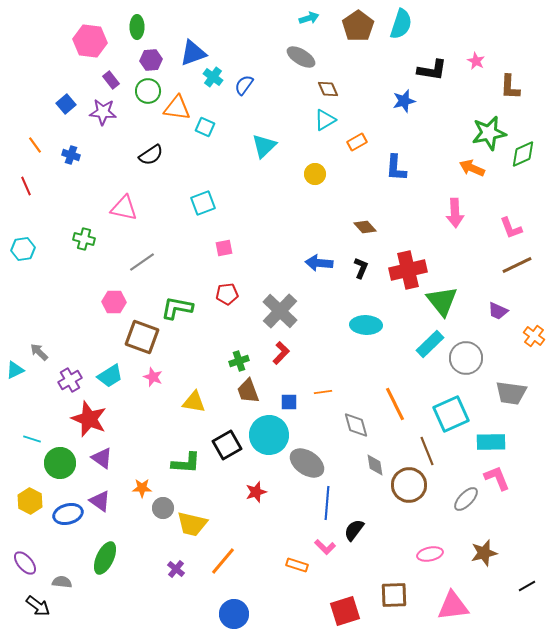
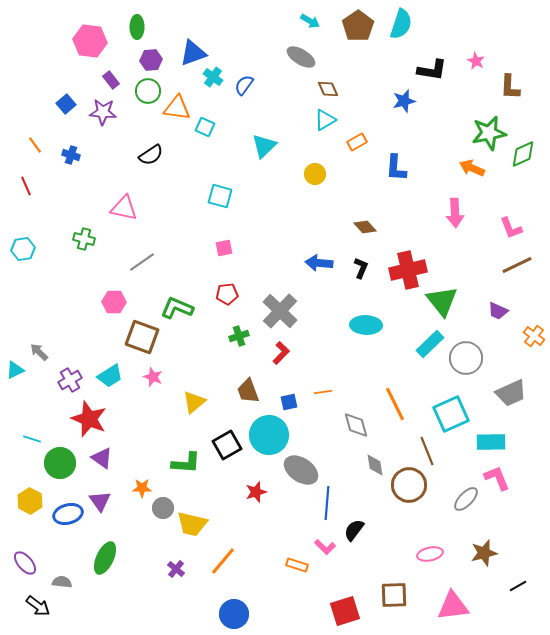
cyan arrow at (309, 18): moved 1 px right, 3 px down; rotated 48 degrees clockwise
cyan square at (203, 203): moved 17 px right, 7 px up; rotated 35 degrees clockwise
green L-shape at (177, 308): rotated 12 degrees clockwise
green cross at (239, 361): moved 25 px up
gray trapezoid at (511, 393): rotated 32 degrees counterclockwise
yellow triangle at (194, 402): rotated 50 degrees counterclockwise
blue square at (289, 402): rotated 12 degrees counterclockwise
gray ellipse at (307, 463): moved 6 px left, 7 px down
purple triangle at (100, 501): rotated 20 degrees clockwise
black line at (527, 586): moved 9 px left
